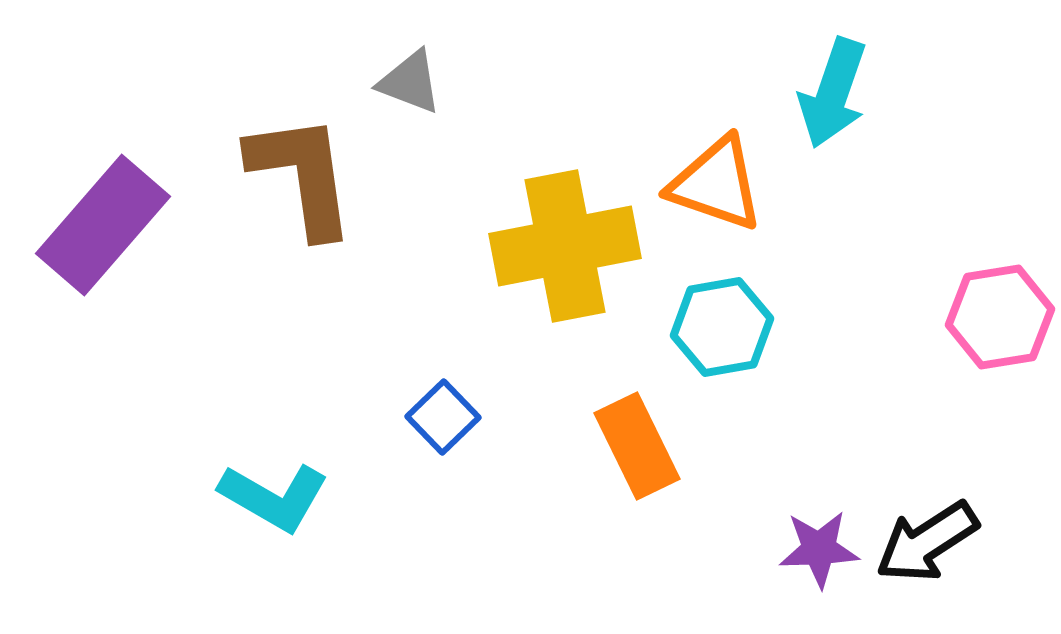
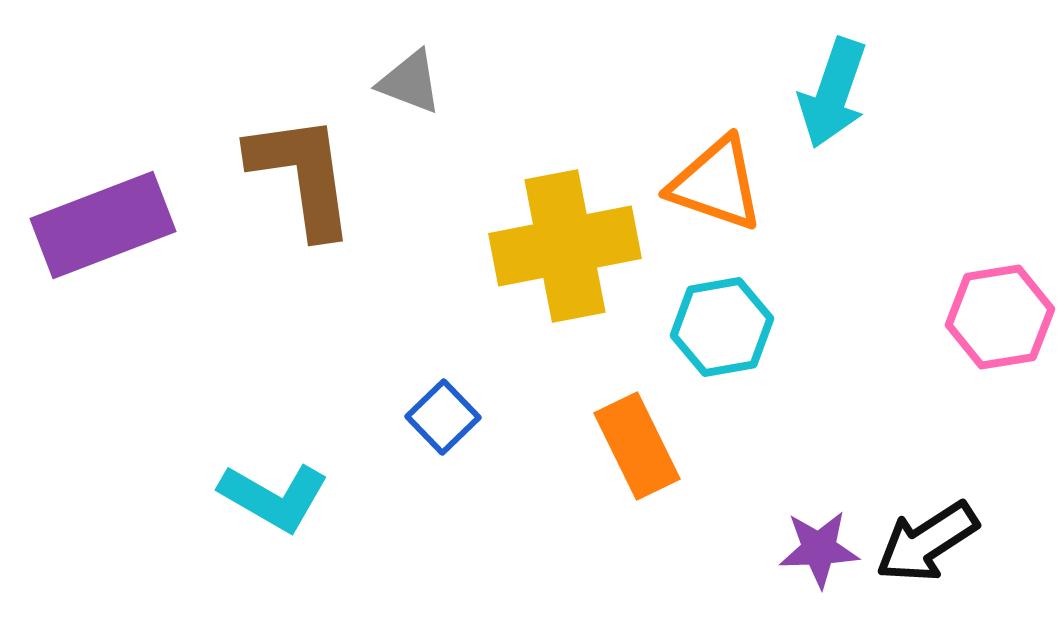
purple rectangle: rotated 28 degrees clockwise
